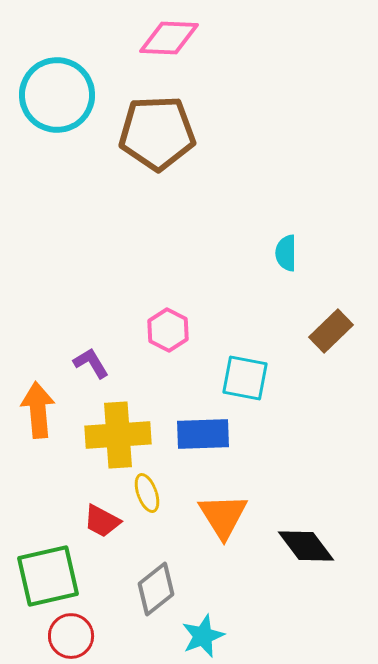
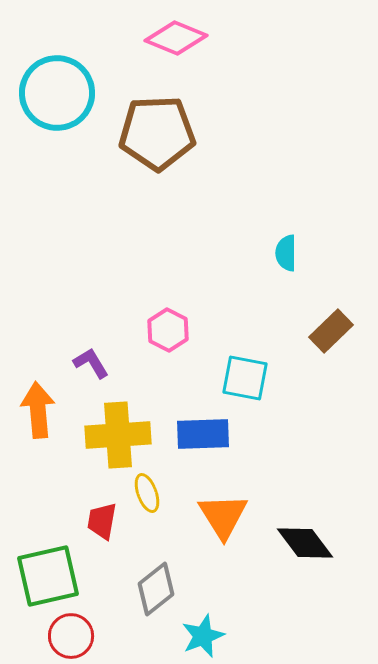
pink diamond: moved 7 px right; rotated 20 degrees clockwise
cyan circle: moved 2 px up
red trapezoid: rotated 72 degrees clockwise
black diamond: moved 1 px left, 3 px up
